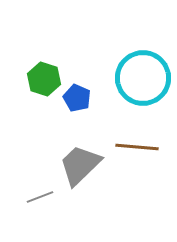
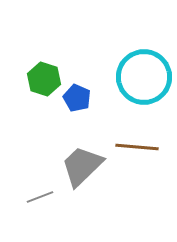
cyan circle: moved 1 px right, 1 px up
gray trapezoid: moved 2 px right, 1 px down
